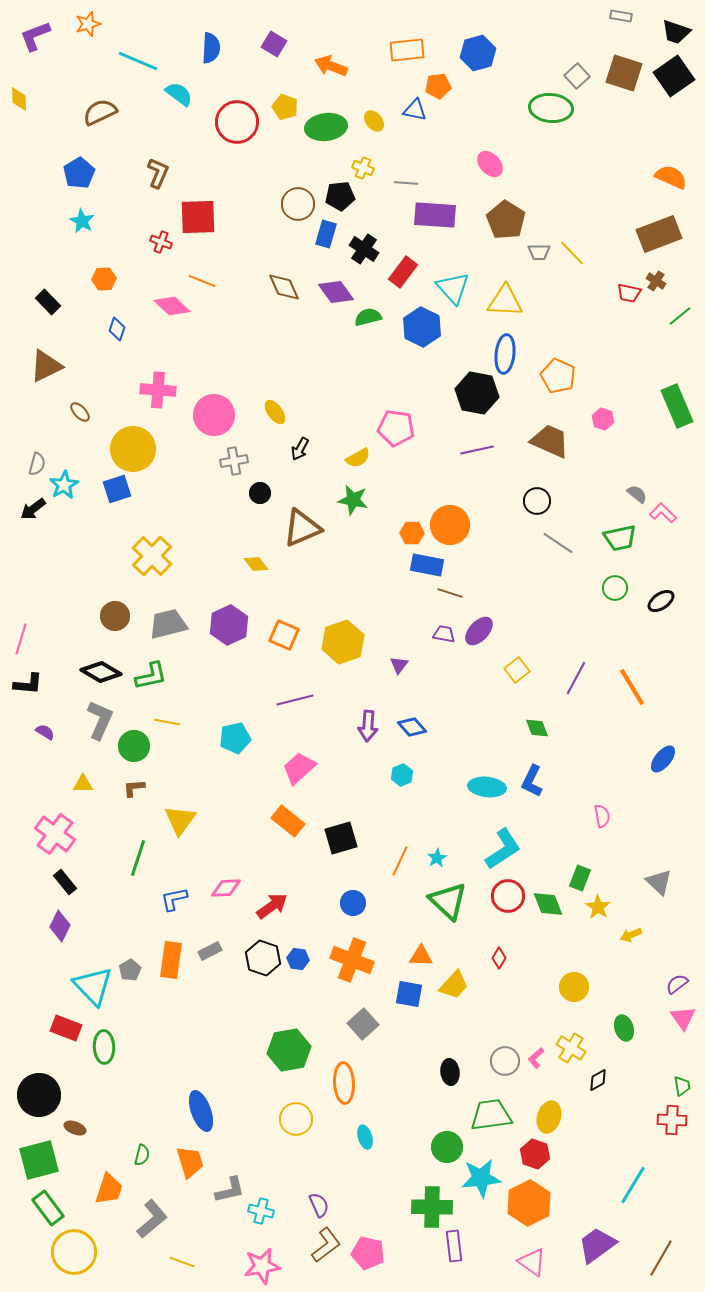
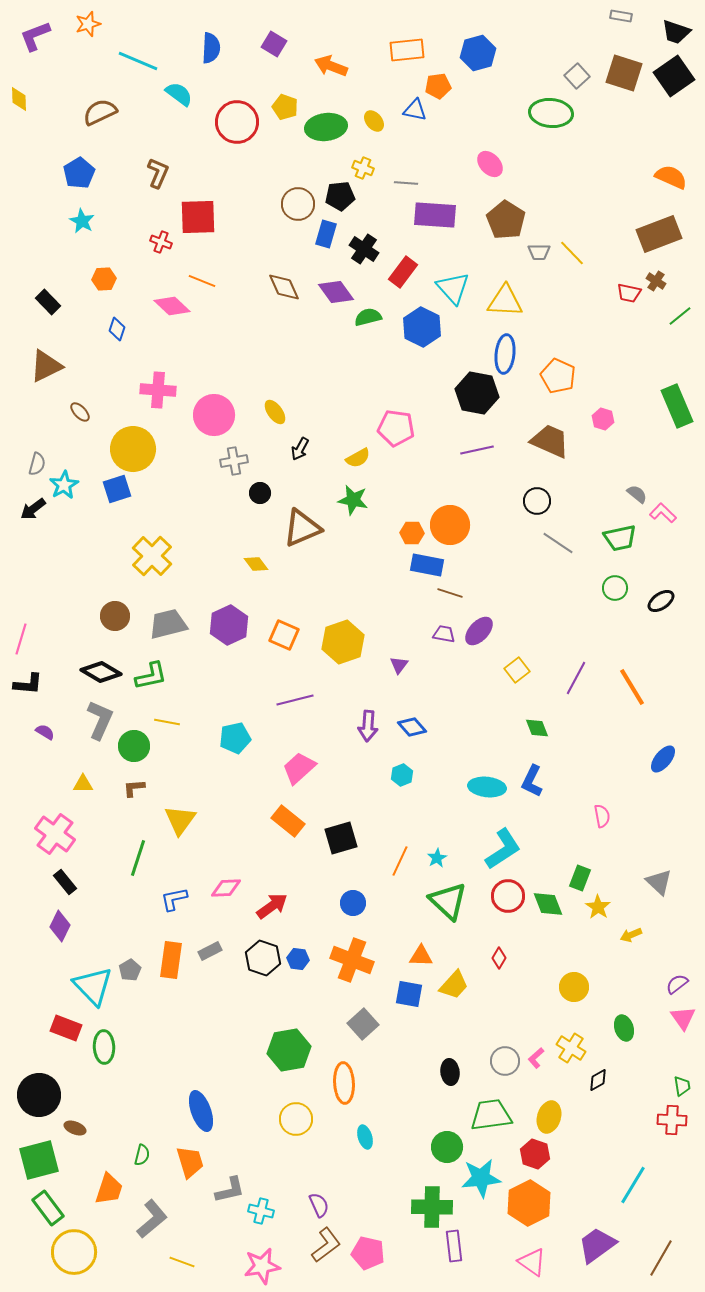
green ellipse at (551, 108): moved 5 px down
